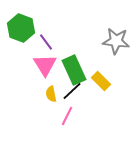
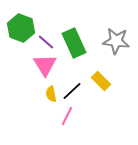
purple line: rotated 12 degrees counterclockwise
green rectangle: moved 27 px up
